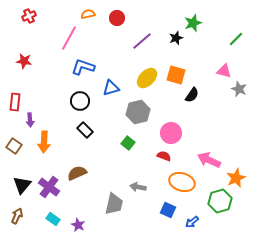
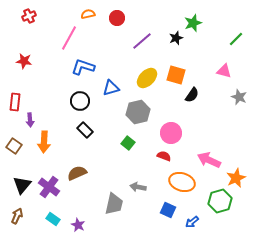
gray star: moved 8 px down
